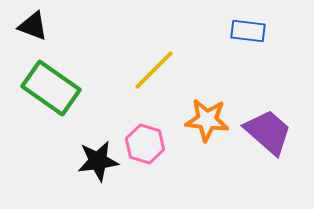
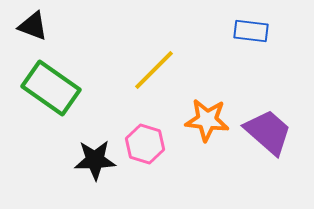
blue rectangle: moved 3 px right
black star: moved 3 px left, 1 px up; rotated 6 degrees clockwise
